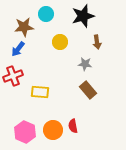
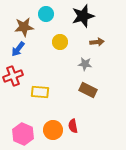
brown arrow: rotated 88 degrees counterclockwise
brown rectangle: rotated 24 degrees counterclockwise
pink hexagon: moved 2 px left, 2 px down
